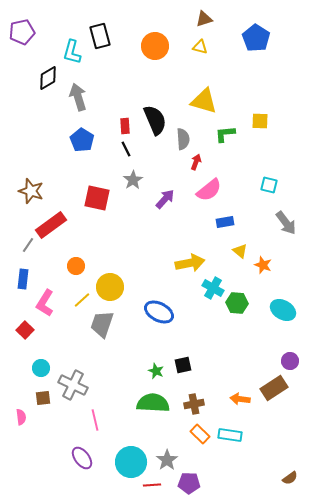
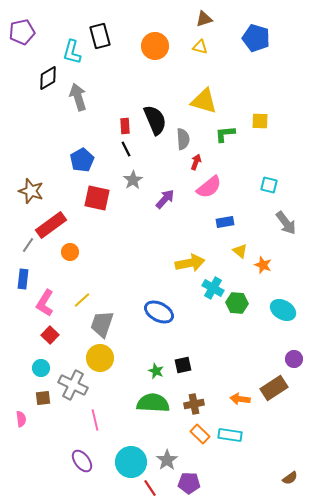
blue pentagon at (256, 38): rotated 16 degrees counterclockwise
blue pentagon at (82, 140): moved 20 px down; rotated 10 degrees clockwise
pink semicircle at (209, 190): moved 3 px up
orange circle at (76, 266): moved 6 px left, 14 px up
yellow circle at (110, 287): moved 10 px left, 71 px down
red square at (25, 330): moved 25 px right, 5 px down
purple circle at (290, 361): moved 4 px right, 2 px up
pink semicircle at (21, 417): moved 2 px down
purple ellipse at (82, 458): moved 3 px down
red line at (152, 485): moved 2 px left, 3 px down; rotated 60 degrees clockwise
